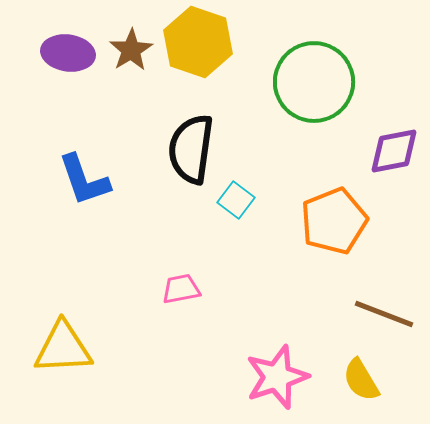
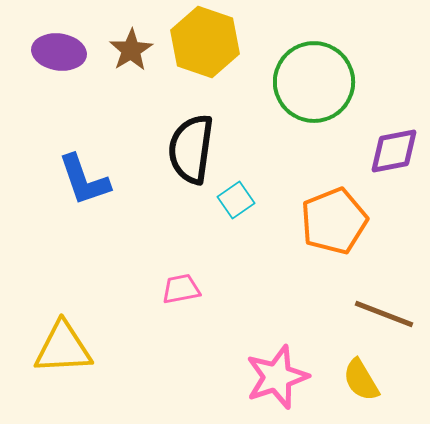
yellow hexagon: moved 7 px right
purple ellipse: moved 9 px left, 1 px up
cyan square: rotated 18 degrees clockwise
